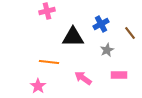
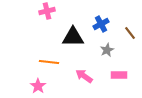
pink arrow: moved 1 px right, 2 px up
